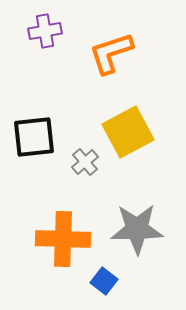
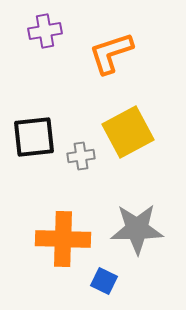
gray cross: moved 4 px left, 6 px up; rotated 32 degrees clockwise
blue square: rotated 12 degrees counterclockwise
